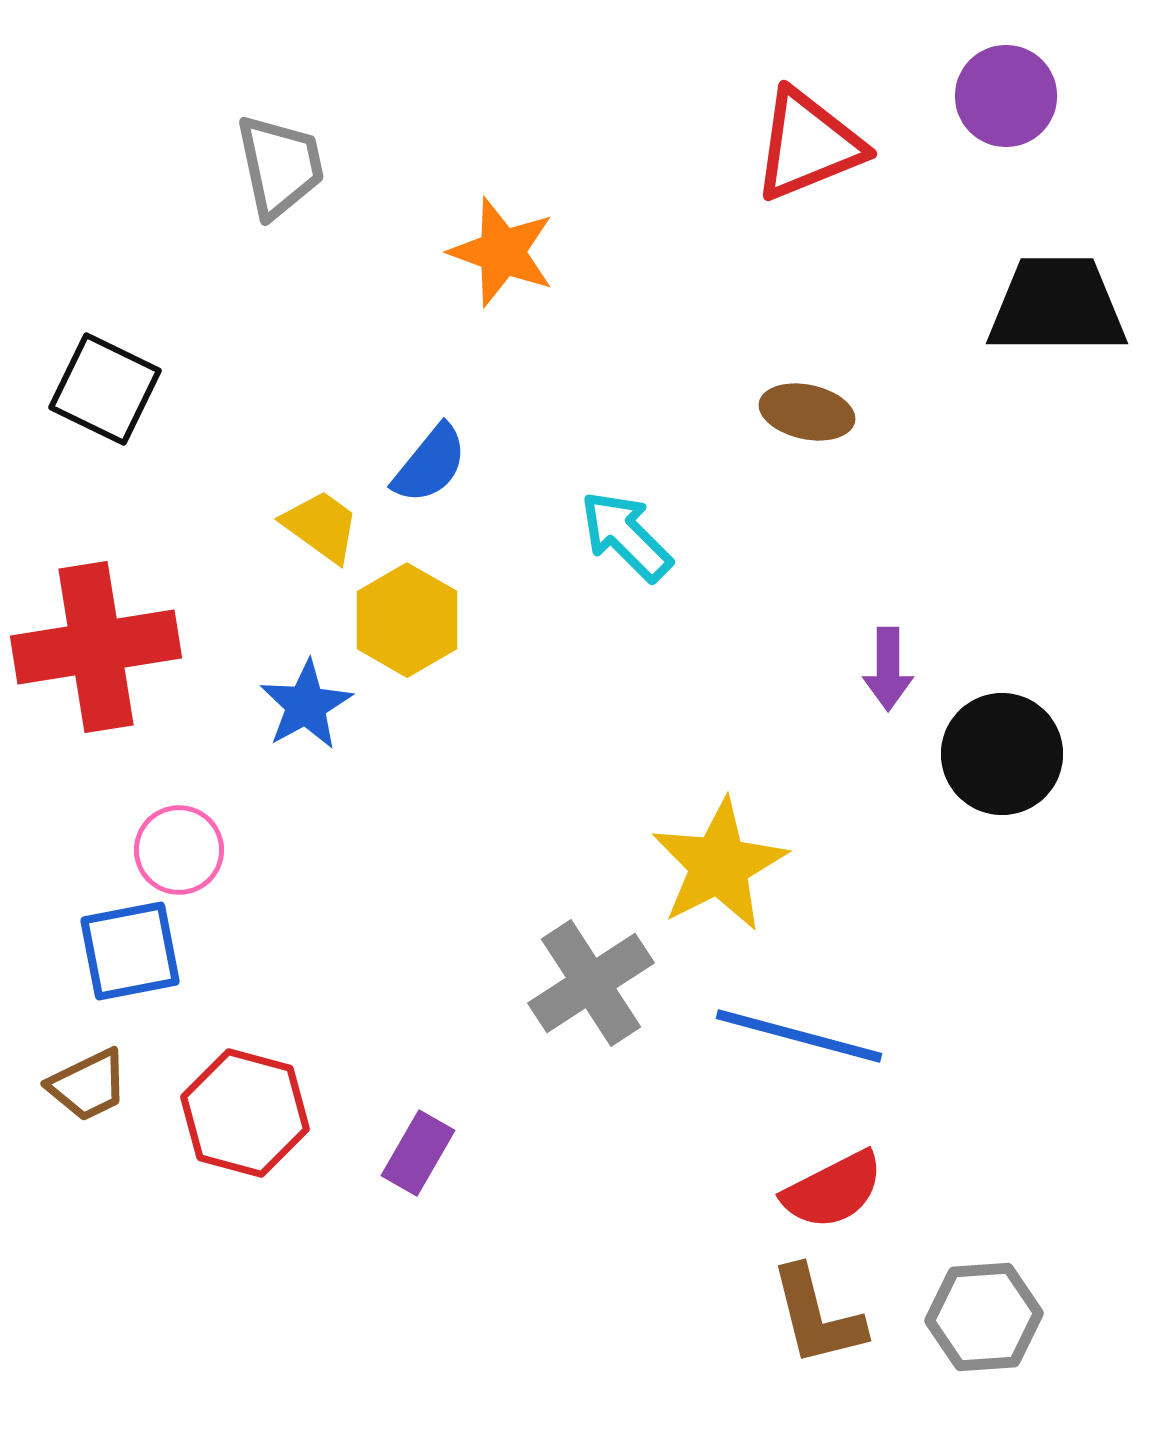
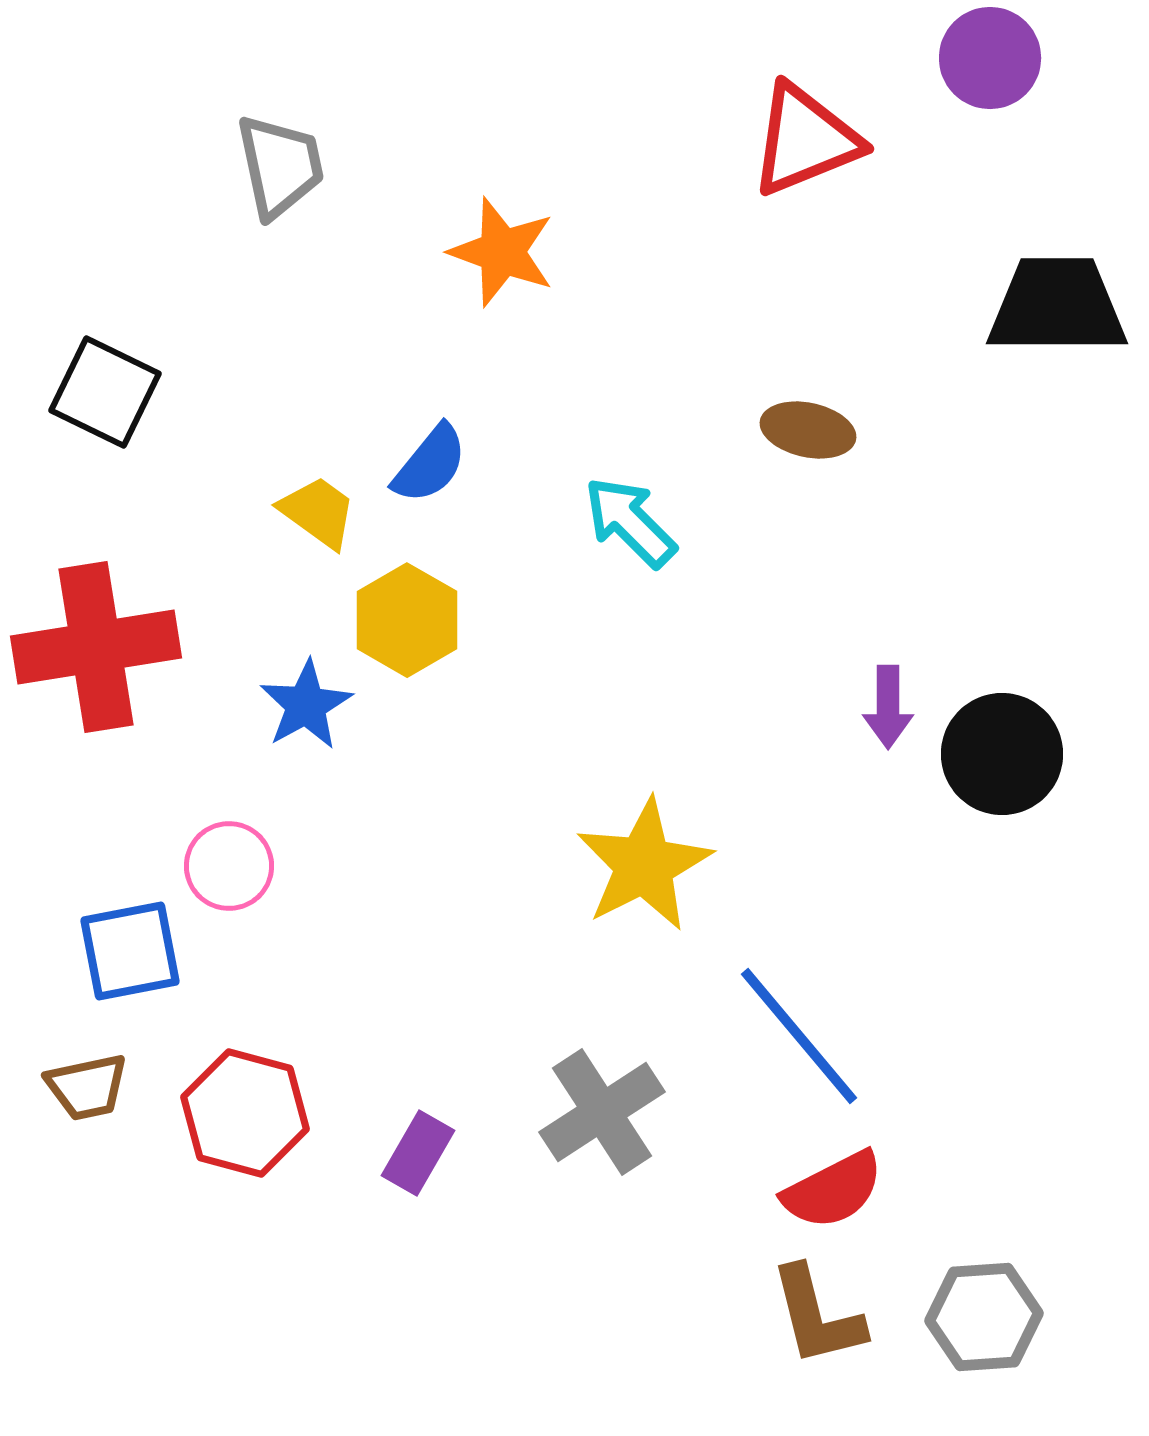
purple circle: moved 16 px left, 38 px up
red triangle: moved 3 px left, 5 px up
black square: moved 3 px down
brown ellipse: moved 1 px right, 18 px down
yellow trapezoid: moved 3 px left, 14 px up
cyan arrow: moved 4 px right, 14 px up
purple arrow: moved 38 px down
pink circle: moved 50 px right, 16 px down
yellow star: moved 75 px left
gray cross: moved 11 px right, 129 px down
blue line: rotated 35 degrees clockwise
brown trapezoid: moved 1 px left, 2 px down; rotated 14 degrees clockwise
